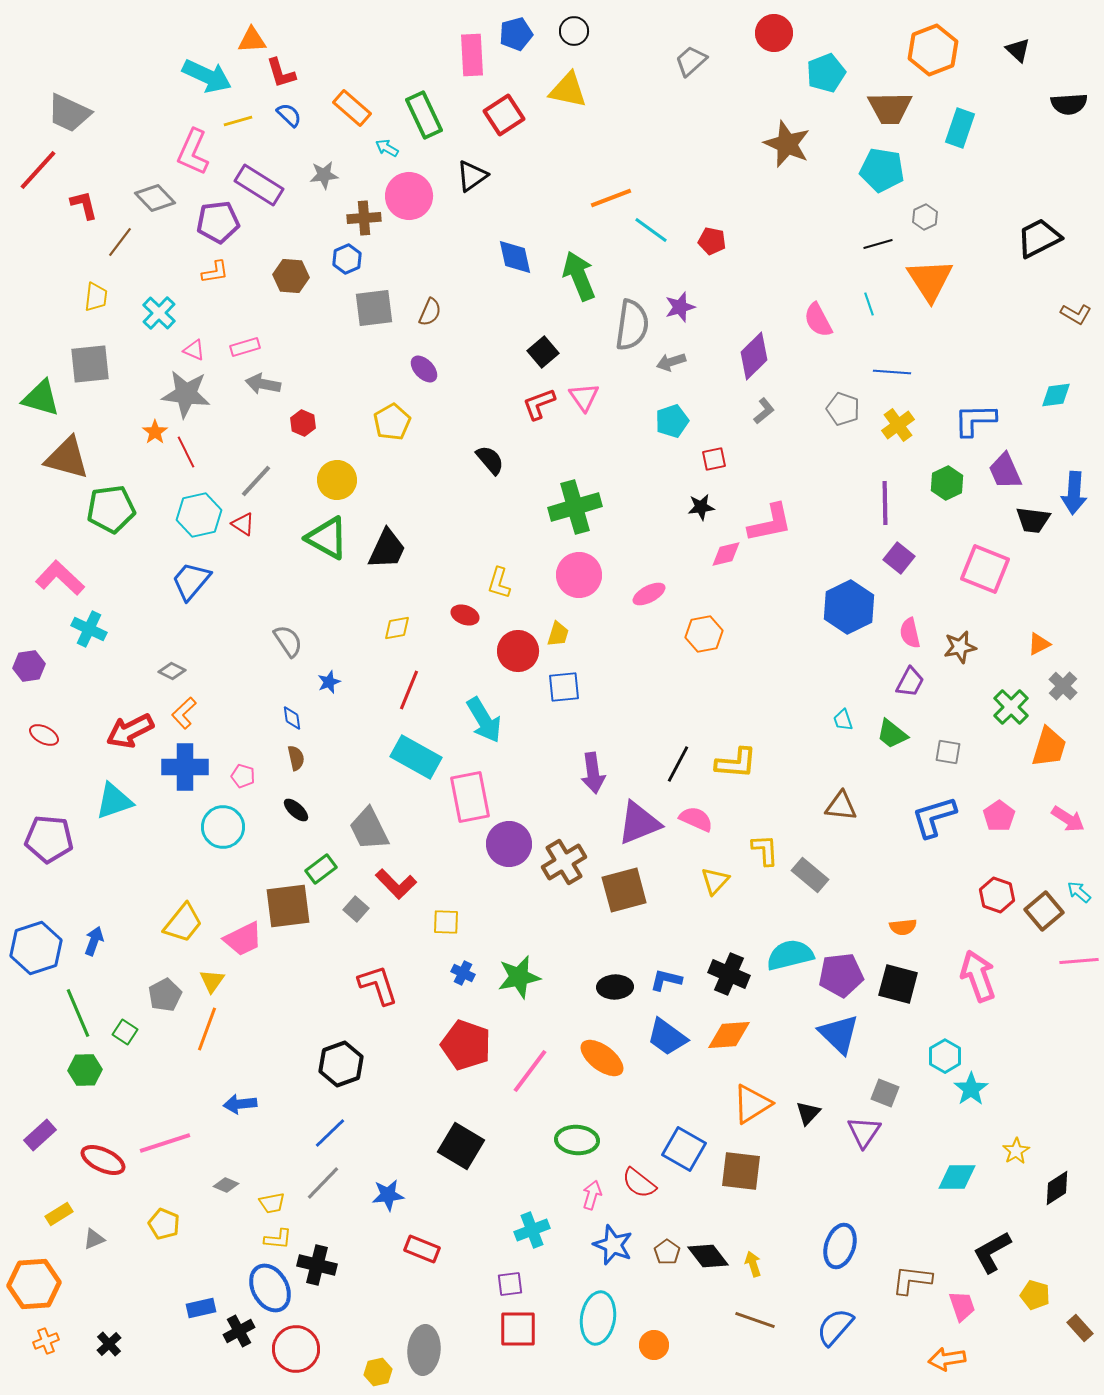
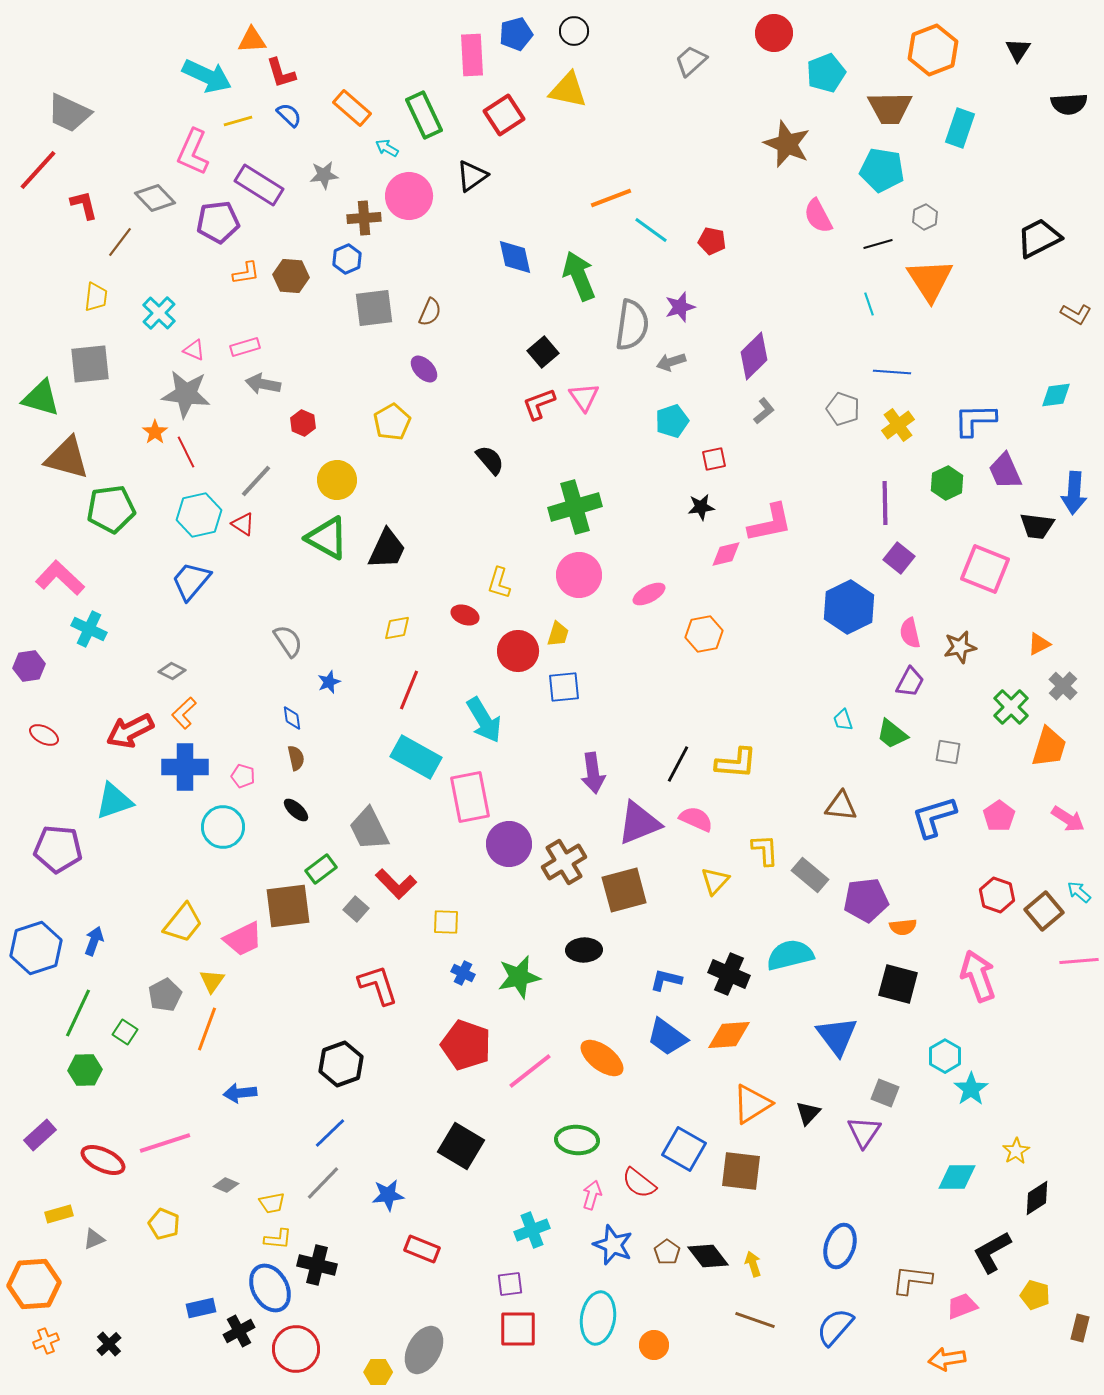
black triangle at (1018, 50): rotated 20 degrees clockwise
orange L-shape at (215, 272): moved 31 px right, 1 px down
pink semicircle at (818, 320): moved 104 px up
black trapezoid at (1033, 520): moved 4 px right, 6 px down
purple pentagon at (49, 839): moved 9 px right, 10 px down
purple pentagon at (841, 975): moved 25 px right, 75 px up
black ellipse at (615, 987): moved 31 px left, 37 px up
green line at (78, 1013): rotated 48 degrees clockwise
blue triangle at (839, 1034): moved 2 px left, 2 px down; rotated 9 degrees clockwise
pink line at (530, 1071): rotated 15 degrees clockwise
blue arrow at (240, 1104): moved 11 px up
black diamond at (1057, 1188): moved 20 px left, 10 px down
yellow rectangle at (59, 1214): rotated 16 degrees clockwise
pink trapezoid at (962, 1306): rotated 92 degrees counterclockwise
brown rectangle at (1080, 1328): rotated 56 degrees clockwise
gray ellipse at (424, 1350): rotated 24 degrees clockwise
yellow hexagon at (378, 1372): rotated 12 degrees clockwise
